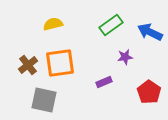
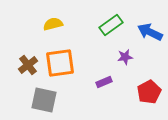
red pentagon: rotated 10 degrees clockwise
